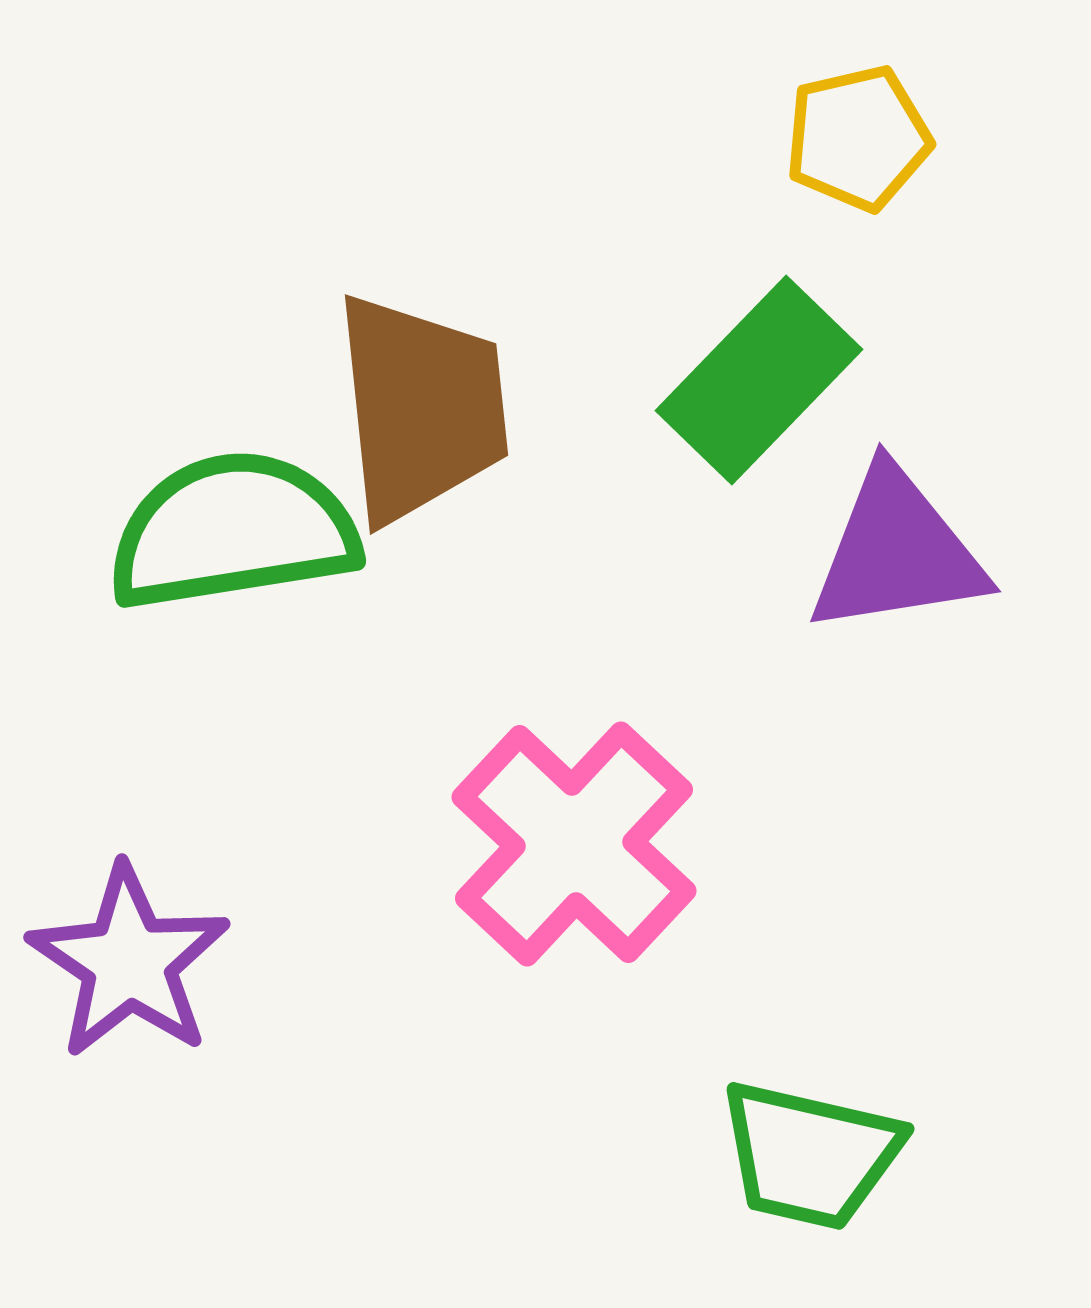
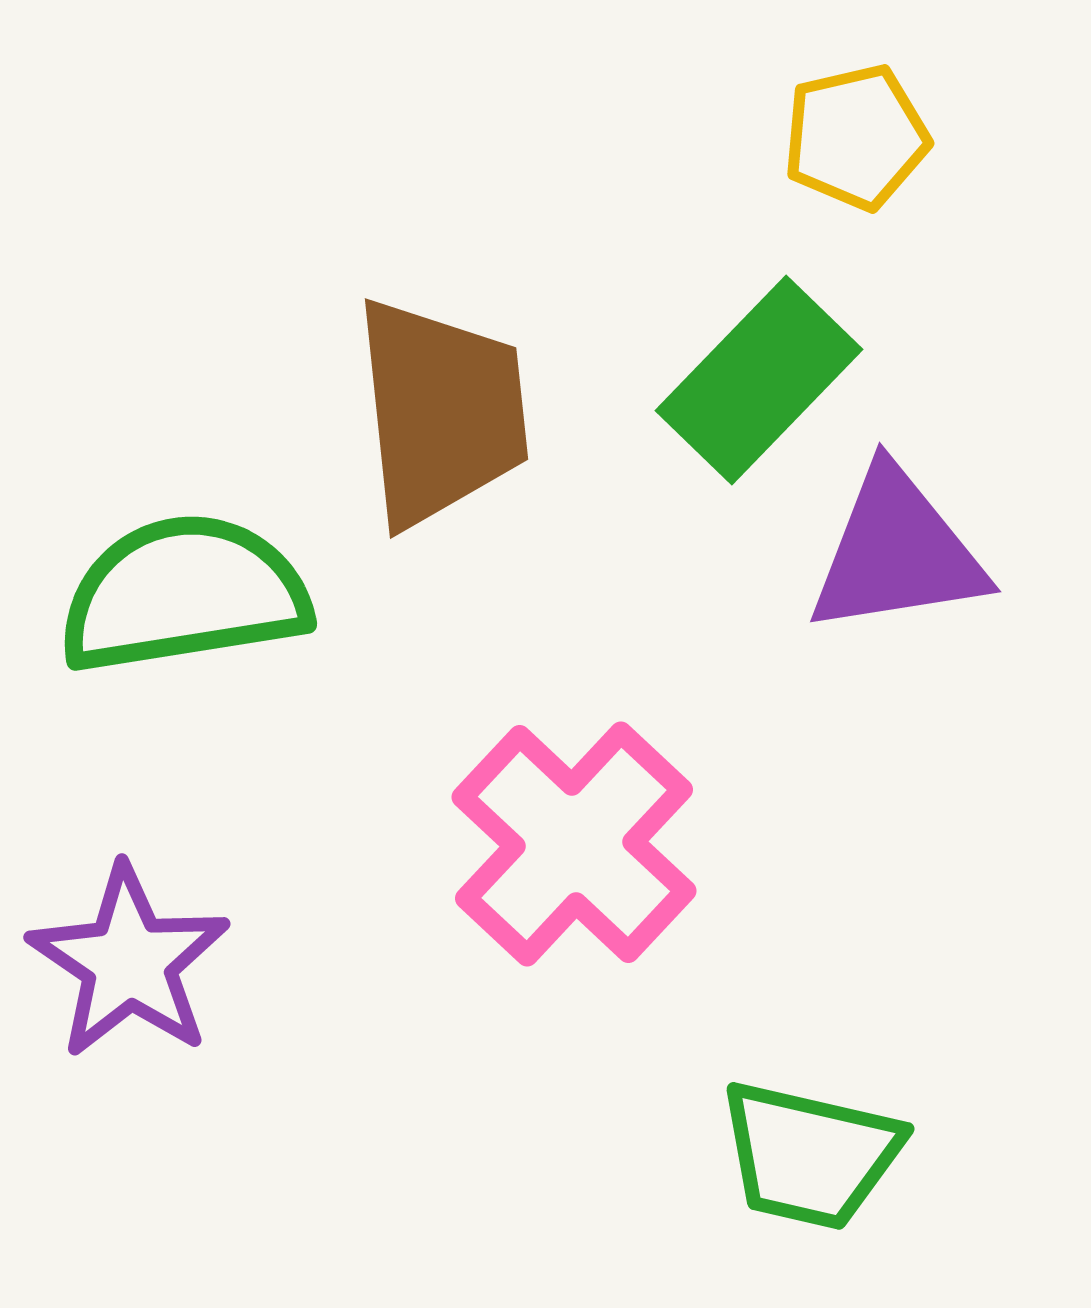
yellow pentagon: moved 2 px left, 1 px up
brown trapezoid: moved 20 px right, 4 px down
green semicircle: moved 49 px left, 63 px down
